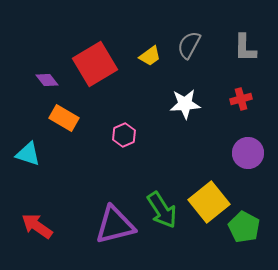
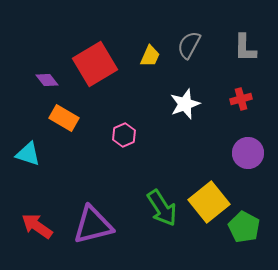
yellow trapezoid: rotated 30 degrees counterclockwise
white star: rotated 16 degrees counterclockwise
green arrow: moved 2 px up
purple triangle: moved 22 px left
